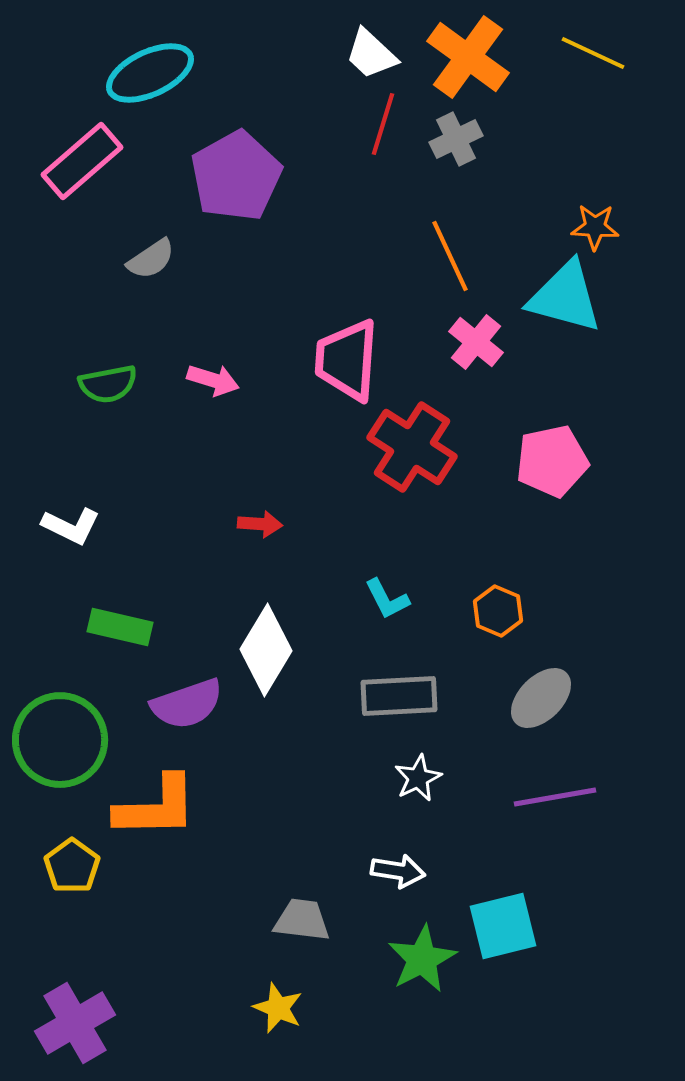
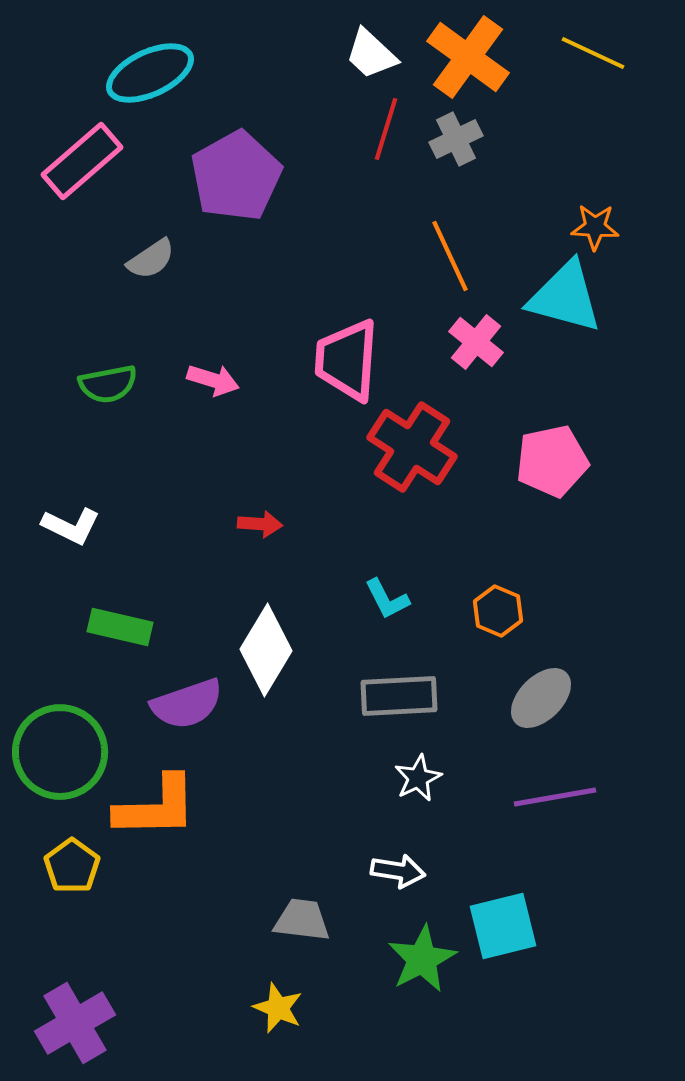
red line: moved 3 px right, 5 px down
green circle: moved 12 px down
